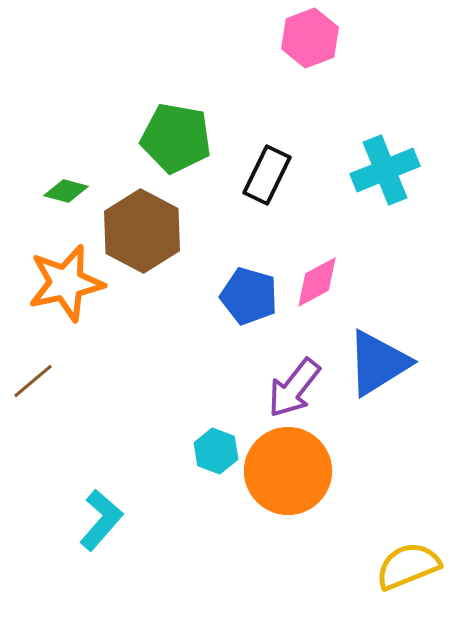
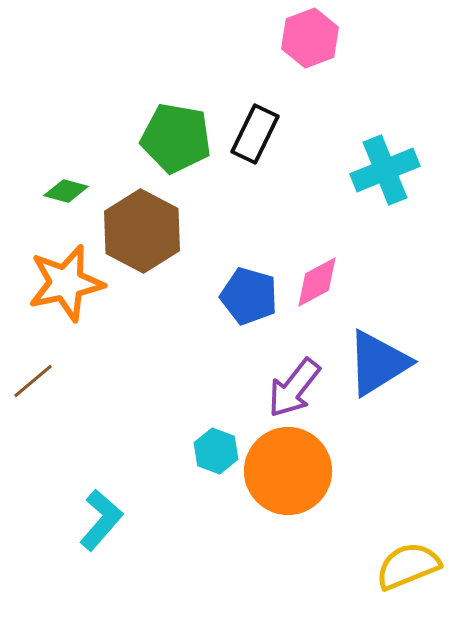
black rectangle: moved 12 px left, 41 px up
